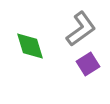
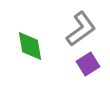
green diamond: rotated 8 degrees clockwise
